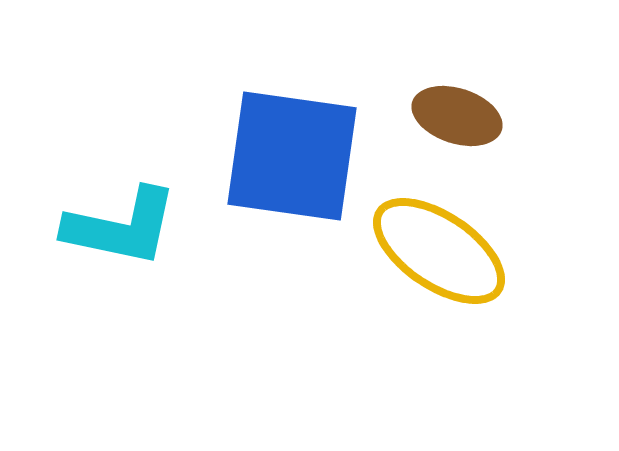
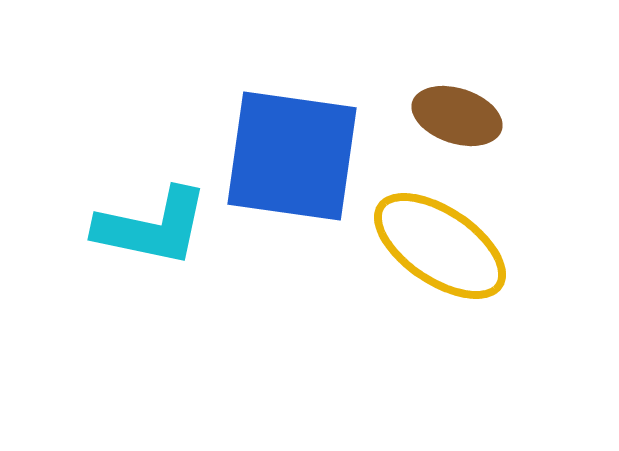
cyan L-shape: moved 31 px right
yellow ellipse: moved 1 px right, 5 px up
